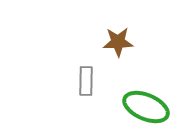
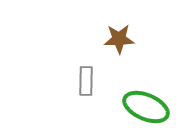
brown star: moved 1 px right, 3 px up
